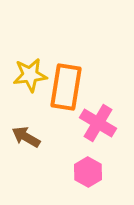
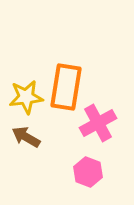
yellow star: moved 4 px left, 22 px down
pink cross: rotated 30 degrees clockwise
pink hexagon: rotated 8 degrees counterclockwise
